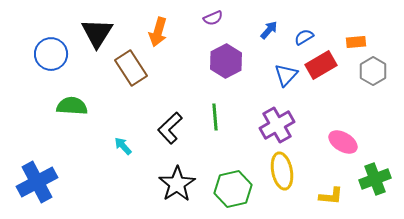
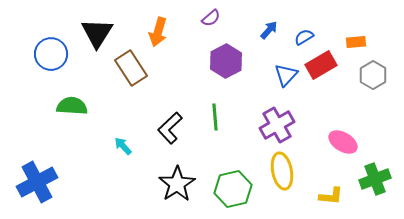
purple semicircle: moved 2 px left; rotated 18 degrees counterclockwise
gray hexagon: moved 4 px down
